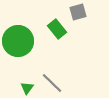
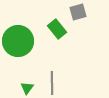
gray line: rotated 45 degrees clockwise
